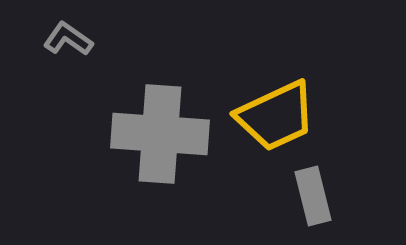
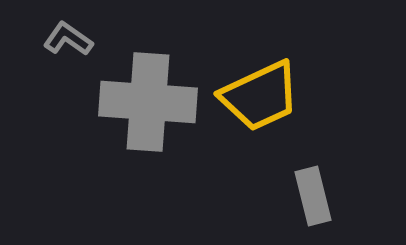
yellow trapezoid: moved 16 px left, 20 px up
gray cross: moved 12 px left, 32 px up
